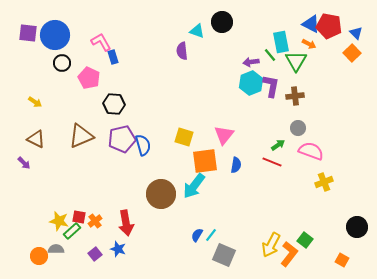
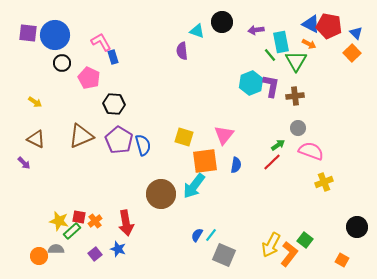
purple arrow at (251, 62): moved 5 px right, 32 px up
purple pentagon at (122, 139): moved 3 px left, 1 px down; rotated 28 degrees counterclockwise
red line at (272, 162): rotated 66 degrees counterclockwise
